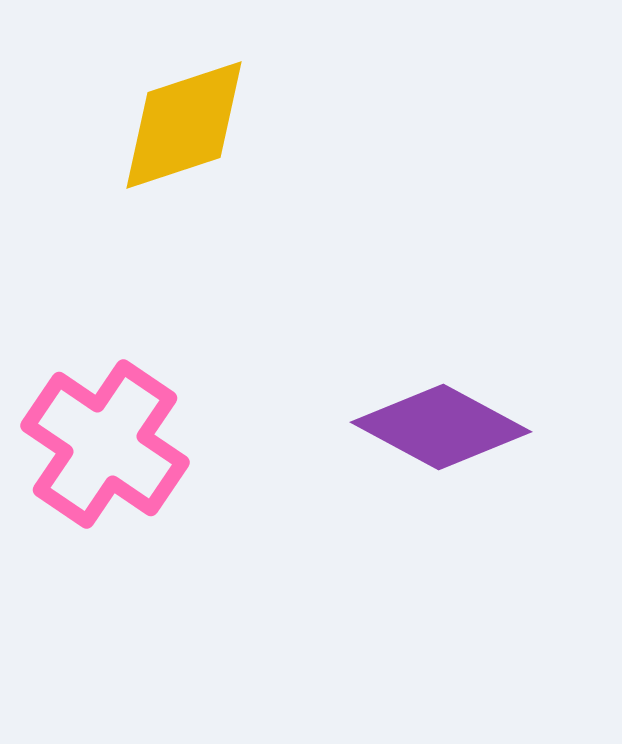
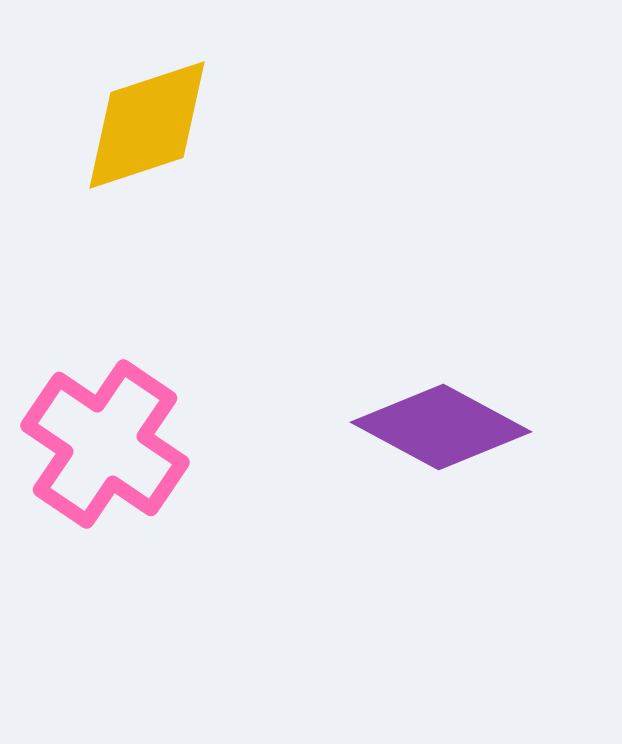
yellow diamond: moved 37 px left
